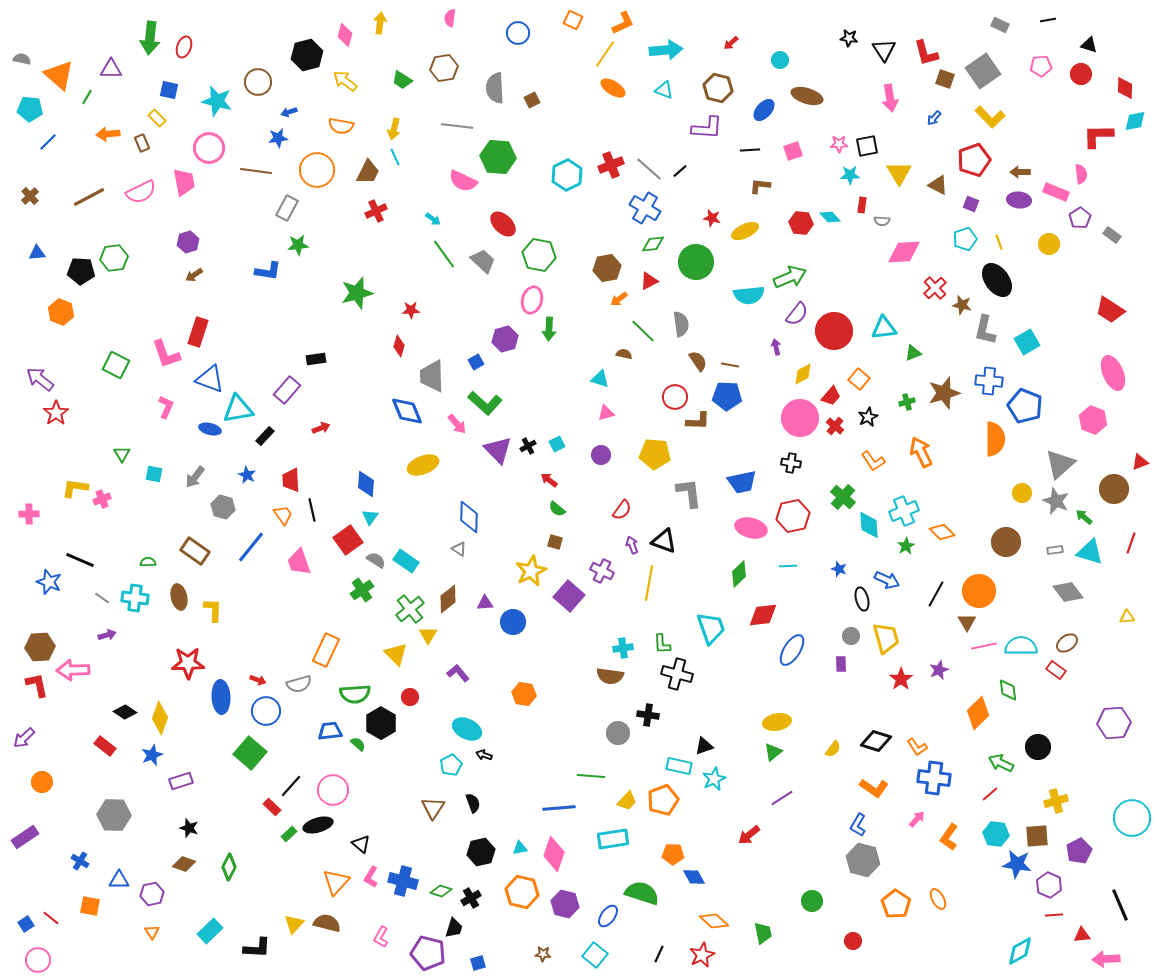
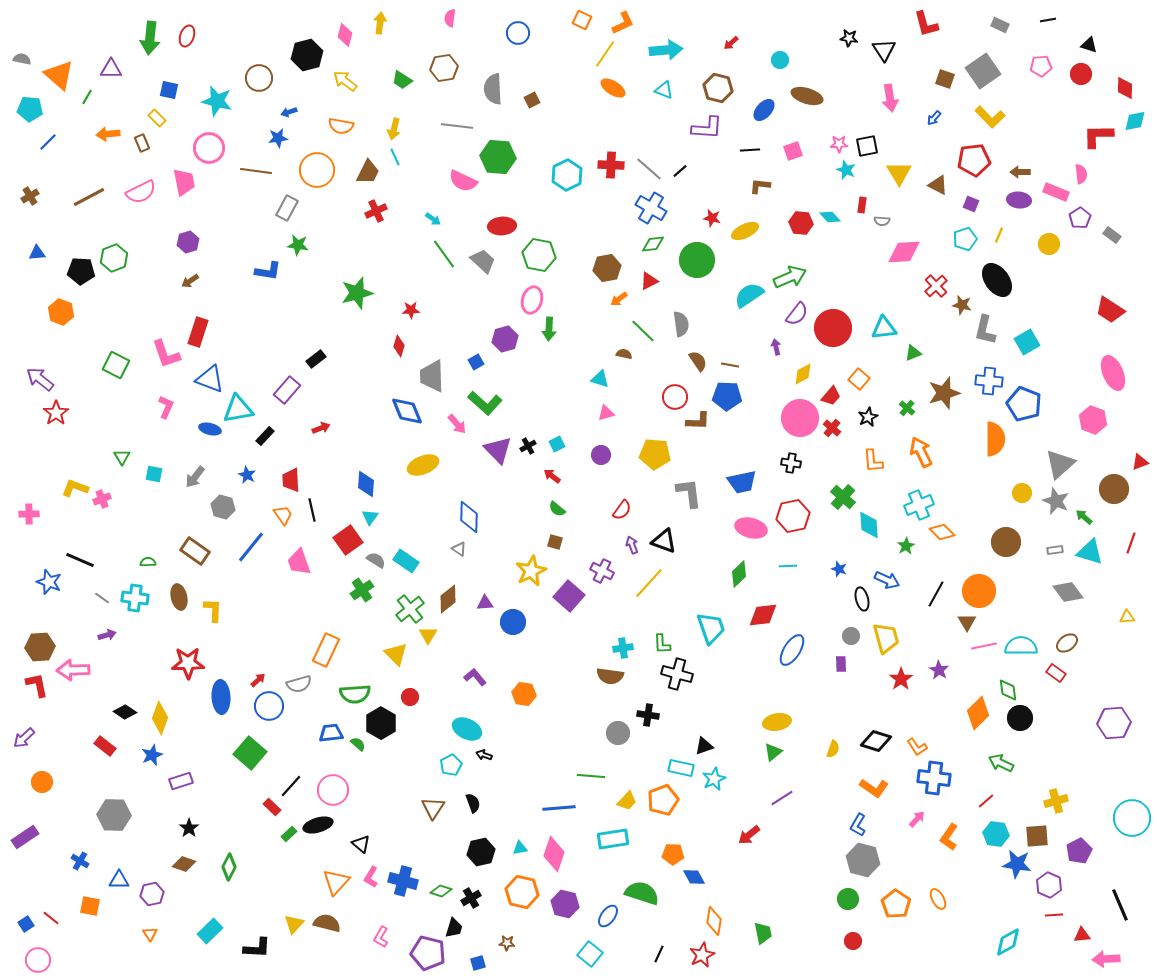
orange square at (573, 20): moved 9 px right
red ellipse at (184, 47): moved 3 px right, 11 px up
red L-shape at (926, 53): moved 29 px up
brown circle at (258, 82): moved 1 px right, 4 px up
gray semicircle at (495, 88): moved 2 px left, 1 px down
red pentagon at (974, 160): rotated 12 degrees clockwise
red cross at (611, 165): rotated 25 degrees clockwise
cyan star at (850, 175): moved 4 px left, 5 px up; rotated 24 degrees clockwise
brown cross at (30, 196): rotated 12 degrees clockwise
blue cross at (645, 208): moved 6 px right
red ellipse at (503, 224): moved 1 px left, 2 px down; rotated 48 degrees counterclockwise
yellow line at (999, 242): moved 7 px up; rotated 42 degrees clockwise
green star at (298, 245): rotated 15 degrees clockwise
green hexagon at (114, 258): rotated 12 degrees counterclockwise
green circle at (696, 262): moved 1 px right, 2 px up
brown arrow at (194, 275): moved 4 px left, 6 px down
red cross at (935, 288): moved 1 px right, 2 px up
cyan semicircle at (749, 295): rotated 152 degrees clockwise
red circle at (834, 331): moved 1 px left, 3 px up
black rectangle at (316, 359): rotated 30 degrees counterclockwise
green cross at (907, 402): moved 6 px down; rotated 35 degrees counterclockwise
blue pentagon at (1025, 406): moved 1 px left, 2 px up
red cross at (835, 426): moved 3 px left, 2 px down
green triangle at (122, 454): moved 3 px down
orange L-shape at (873, 461): rotated 30 degrees clockwise
red arrow at (549, 480): moved 3 px right, 4 px up
yellow L-shape at (75, 488): rotated 12 degrees clockwise
cyan cross at (904, 511): moved 15 px right, 6 px up
yellow line at (649, 583): rotated 32 degrees clockwise
purple star at (939, 670): rotated 18 degrees counterclockwise
red rectangle at (1056, 670): moved 3 px down
purple L-shape at (458, 673): moved 17 px right, 4 px down
red arrow at (258, 680): rotated 63 degrees counterclockwise
blue circle at (266, 711): moved 3 px right, 5 px up
blue trapezoid at (330, 731): moved 1 px right, 2 px down
black circle at (1038, 747): moved 18 px left, 29 px up
yellow semicircle at (833, 749): rotated 18 degrees counterclockwise
cyan rectangle at (679, 766): moved 2 px right, 2 px down
red line at (990, 794): moved 4 px left, 7 px down
black star at (189, 828): rotated 18 degrees clockwise
green circle at (812, 901): moved 36 px right, 2 px up
orange diamond at (714, 921): rotated 56 degrees clockwise
orange triangle at (152, 932): moved 2 px left, 2 px down
cyan diamond at (1020, 951): moved 12 px left, 9 px up
brown star at (543, 954): moved 36 px left, 11 px up
cyan square at (595, 955): moved 5 px left, 1 px up
